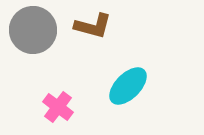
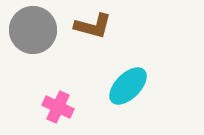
pink cross: rotated 12 degrees counterclockwise
